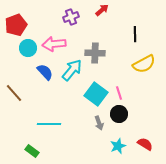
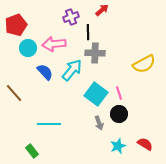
black line: moved 47 px left, 2 px up
green rectangle: rotated 16 degrees clockwise
